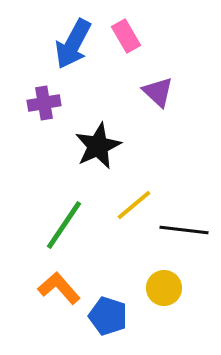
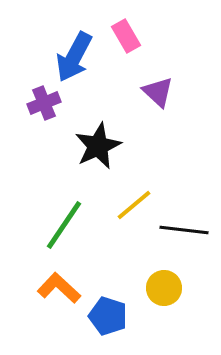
blue arrow: moved 1 px right, 13 px down
purple cross: rotated 12 degrees counterclockwise
orange L-shape: rotated 6 degrees counterclockwise
